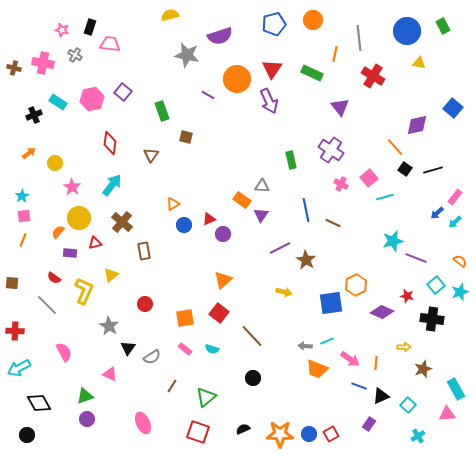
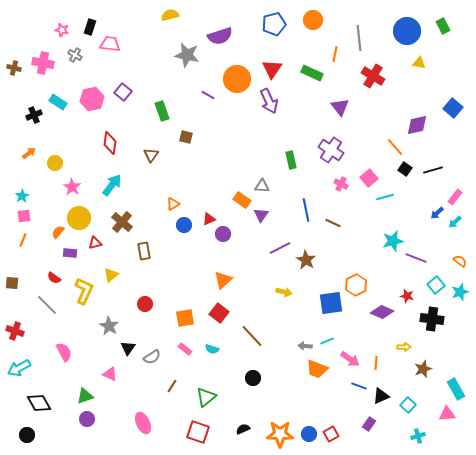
red cross at (15, 331): rotated 18 degrees clockwise
cyan cross at (418, 436): rotated 16 degrees clockwise
